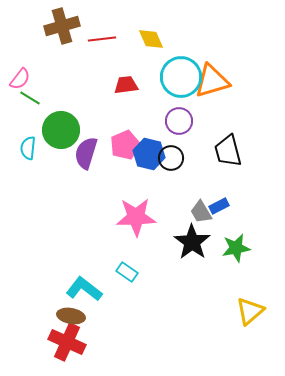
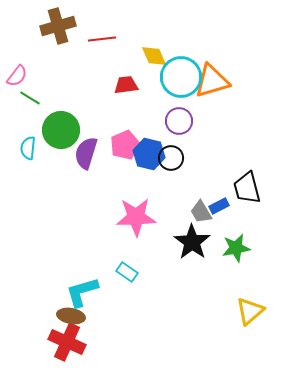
brown cross: moved 4 px left
yellow diamond: moved 3 px right, 17 px down
pink semicircle: moved 3 px left, 3 px up
black trapezoid: moved 19 px right, 37 px down
cyan L-shape: moved 2 px left, 3 px down; rotated 54 degrees counterclockwise
